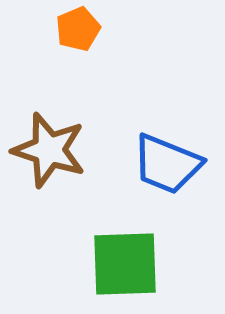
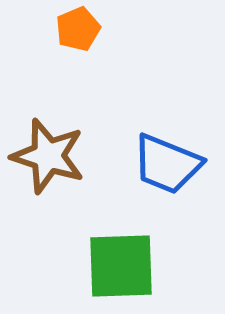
brown star: moved 1 px left, 6 px down
green square: moved 4 px left, 2 px down
